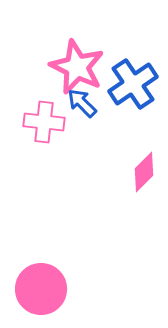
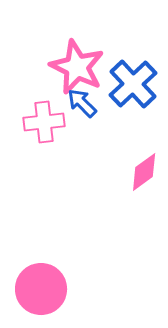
blue cross: rotated 9 degrees counterclockwise
pink cross: rotated 12 degrees counterclockwise
pink diamond: rotated 9 degrees clockwise
